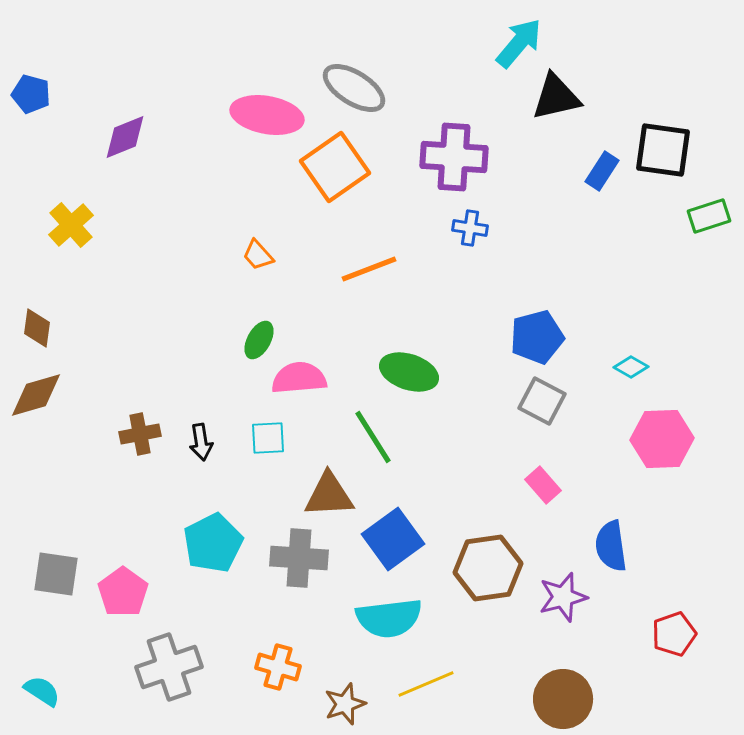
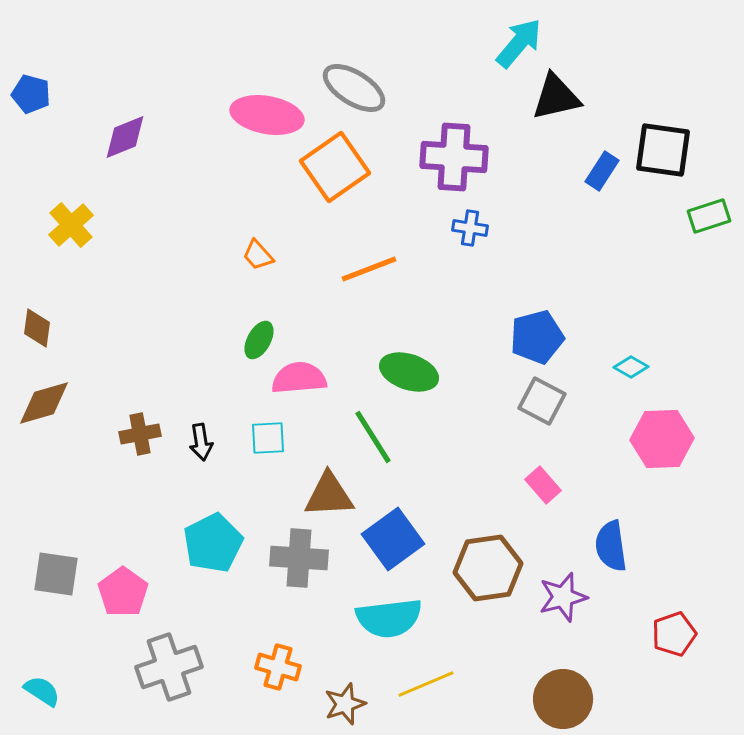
brown diamond at (36, 395): moved 8 px right, 8 px down
